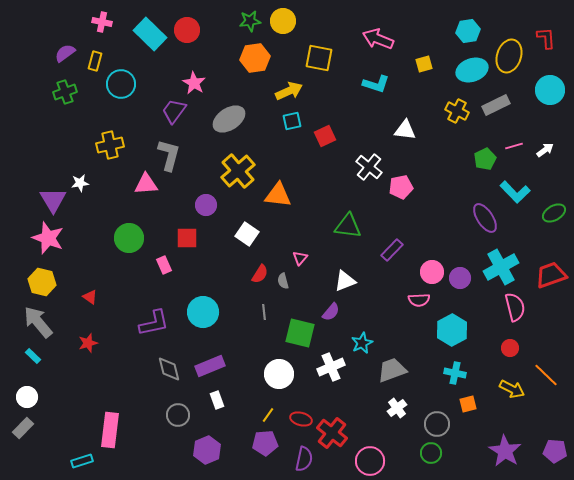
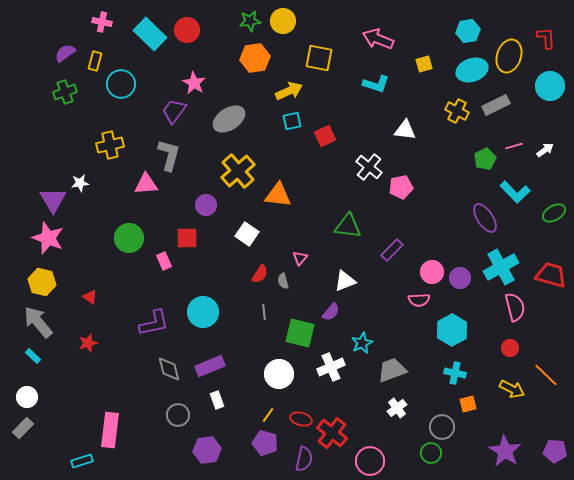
cyan circle at (550, 90): moved 4 px up
pink rectangle at (164, 265): moved 4 px up
red trapezoid at (551, 275): rotated 36 degrees clockwise
gray circle at (437, 424): moved 5 px right, 3 px down
purple pentagon at (265, 443): rotated 20 degrees clockwise
purple hexagon at (207, 450): rotated 16 degrees clockwise
